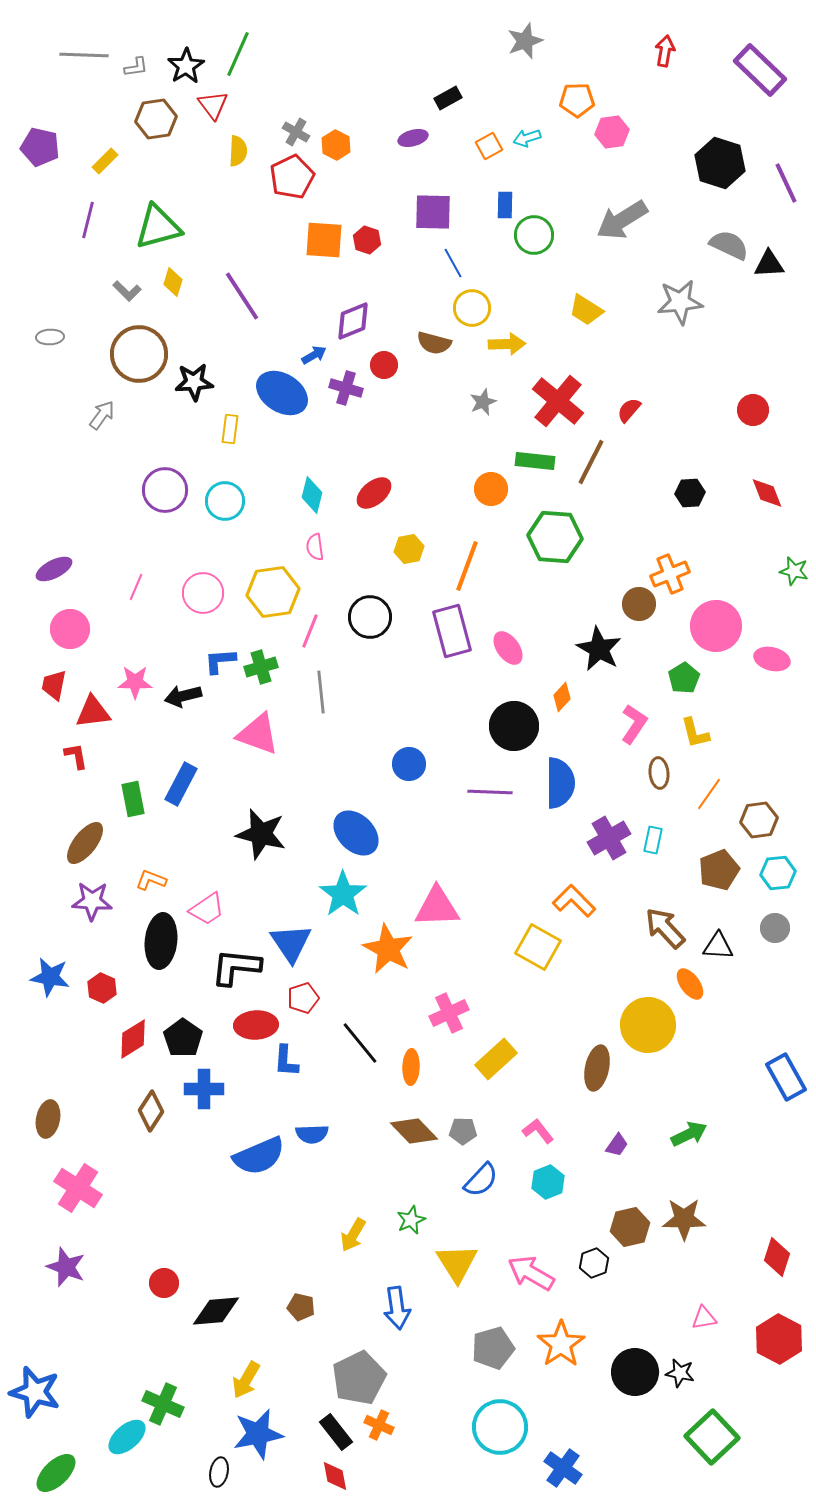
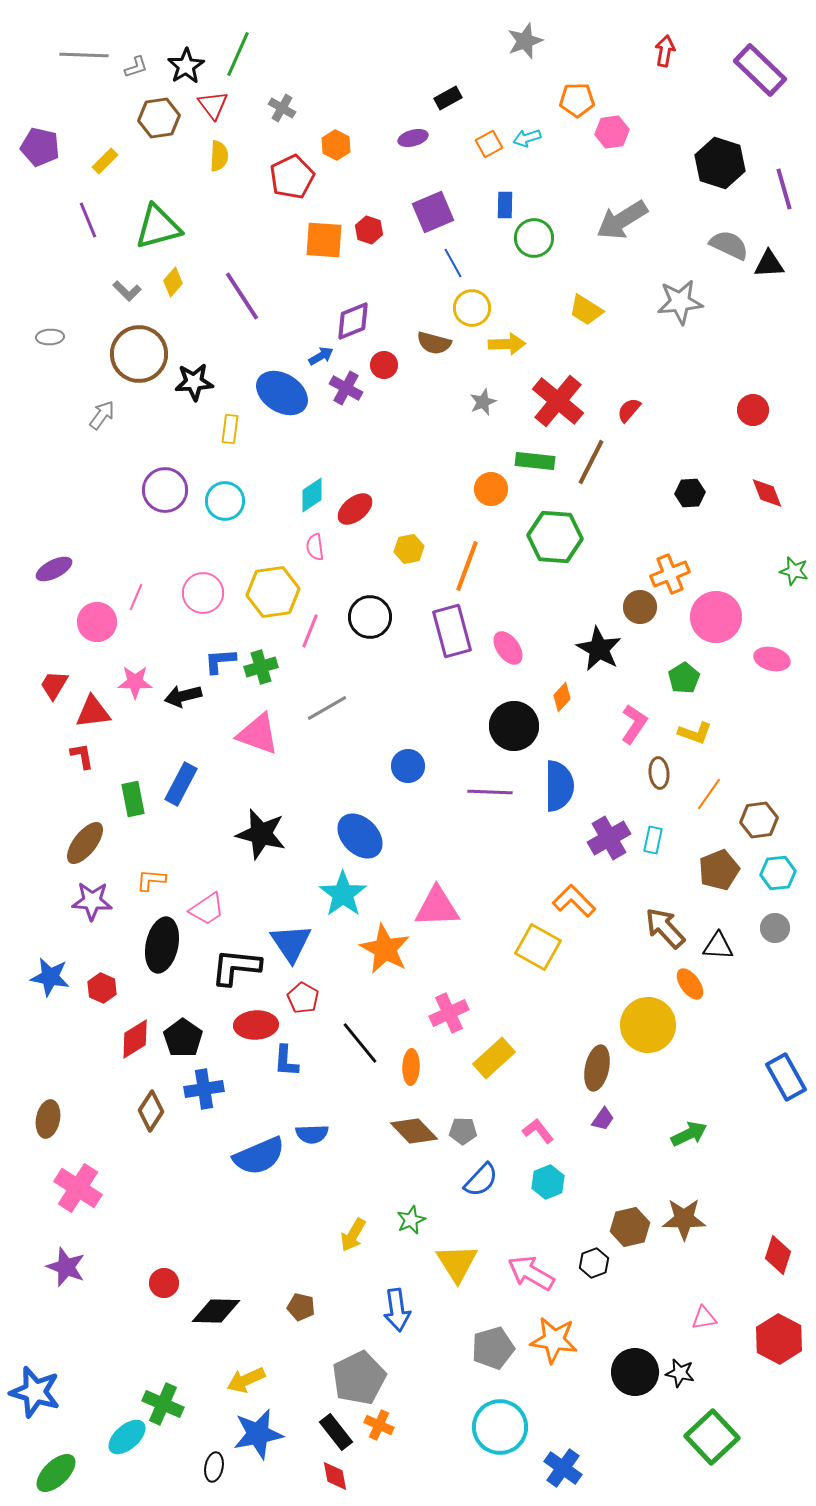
gray L-shape at (136, 67): rotated 10 degrees counterclockwise
brown hexagon at (156, 119): moved 3 px right, 1 px up
gray cross at (296, 132): moved 14 px left, 24 px up
orange square at (489, 146): moved 2 px up
yellow semicircle at (238, 151): moved 19 px left, 5 px down
purple line at (786, 183): moved 2 px left, 6 px down; rotated 9 degrees clockwise
purple square at (433, 212): rotated 24 degrees counterclockwise
purple line at (88, 220): rotated 36 degrees counterclockwise
green circle at (534, 235): moved 3 px down
red hexagon at (367, 240): moved 2 px right, 10 px up
yellow diamond at (173, 282): rotated 24 degrees clockwise
blue arrow at (314, 355): moved 7 px right, 1 px down
purple cross at (346, 388): rotated 12 degrees clockwise
red ellipse at (374, 493): moved 19 px left, 16 px down
cyan diamond at (312, 495): rotated 42 degrees clockwise
pink line at (136, 587): moved 10 px down
brown circle at (639, 604): moved 1 px right, 3 px down
pink circle at (716, 626): moved 9 px up
pink circle at (70, 629): moved 27 px right, 7 px up
red trapezoid at (54, 685): rotated 20 degrees clockwise
gray line at (321, 692): moved 6 px right, 16 px down; rotated 66 degrees clockwise
yellow L-shape at (695, 733): rotated 56 degrees counterclockwise
red L-shape at (76, 756): moved 6 px right
blue circle at (409, 764): moved 1 px left, 2 px down
blue semicircle at (560, 783): moved 1 px left, 3 px down
blue ellipse at (356, 833): moved 4 px right, 3 px down
orange L-shape at (151, 880): rotated 16 degrees counterclockwise
black ellipse at (161, 941): moved 1 px right, 4 px down; rotated 6 degrees clockwise
orange star at (388, 949): moved 3 px left
red pentagon at (303, 998): rotated 24 degrees counterclockwise
red diamond at (133, 1039): moved 2 px right
yellow rectangle at (496, 1059): moved 2 px left, 1 px up
blue cross at (204, 1089): rotated 9 degrees counterclockwise
purple trapezoid at (617, 1145): moved 14 px left, 26 px up
red diamond at (777, 1257): moved 1 px right, 2 px up
blue arrow at (397, 1308): moved 2 px down
black diamond at (216, 1311): rotated 6 degrees clockwise
orange star at (561, 1344): moved 7 px left, 4 px up; rotated 30 degrees counterclockwise
yellow arrow at (246, 1380): rotated 36 degrees clockwise
black ellipse at (219, 1472): moved 5 px left, 5 px up
